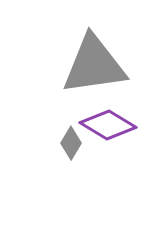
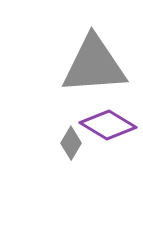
gray triangle: rotated 4 degrees clockwise
